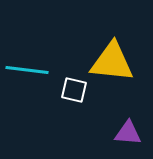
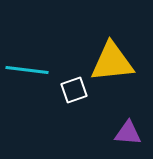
yellow triangle: rotated 12 degrees counterclockwise
white square: rotated 32 degrees counterclockwise
